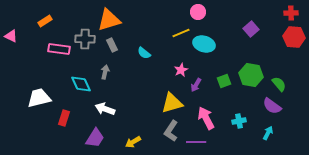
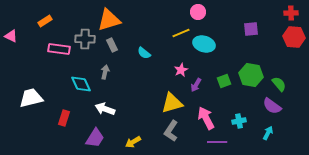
purple square: rotated 35 degrees clockwise
white trapezoid: moved 8 px left
purple line: moved 21 px right
